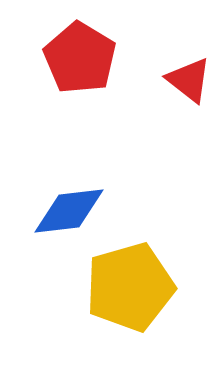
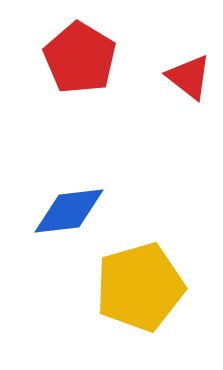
red triangle: moved 3 px up
yellow pentagon: moved 10 px right
